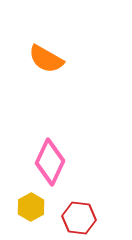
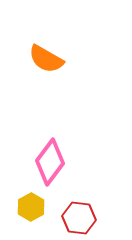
pink diamond: rotated 12 degrees clockwise
